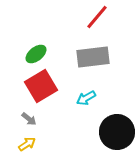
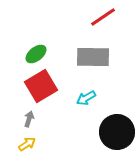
red line: moved 6 px right; rotated 16 degrees clockwise
gray rectangle: rotated 8 degrees clockwise
gray arrow: rotated 112 degrees counterclockwise
